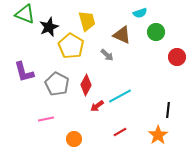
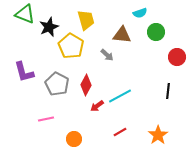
yellow trapezoid: moved 1 px left, 1 px up
brown triangle: rotated 18 degrees counterclockwise
black line: moved 19 px up
